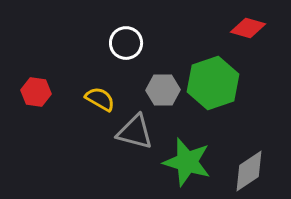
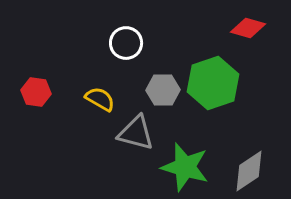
gray triangle: moved 1 px right, 1 px down
green star: moved 2 px left, 5 px down
